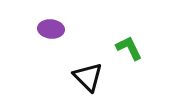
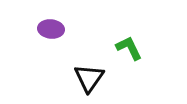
black triangle: moved 1 px right, 1 px down; rotated 20 degrees clockwise
